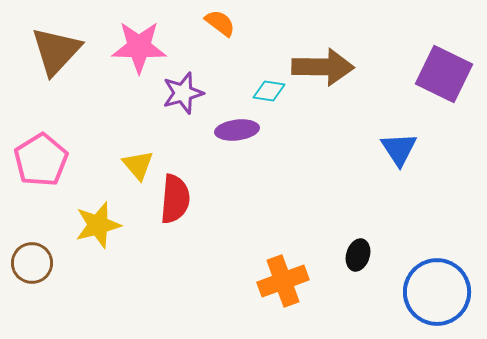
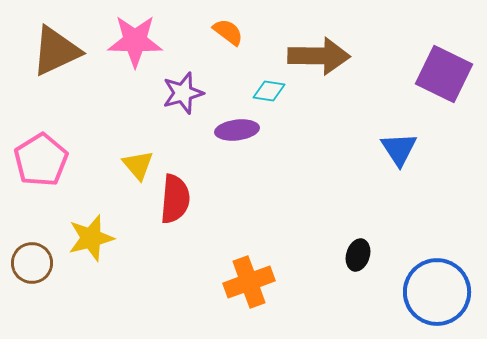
orange semicircle: moved 8 px right, 9 px down
pink star: moved 4 px left, 6 px up
brown triangle: rotated 22 degrees clockwise
brown arrow: moved 4 px left, 11 px up
yellow star: moved 7 px left, 13 px down
orange cross: moved 34 px left, 1 px down
